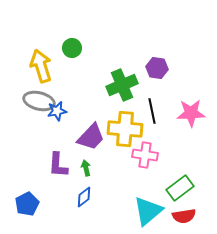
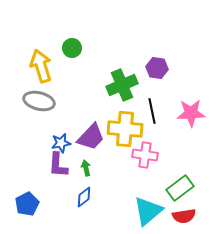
blue star: moved 4 px right, 32 px down
